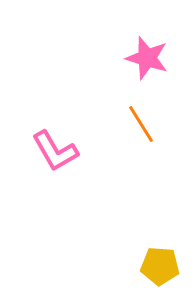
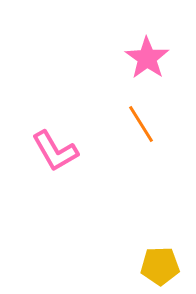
pink star: rotated 18 degrees clockwise
yellow pentagon: rotated 6 degrees counterclockwise
